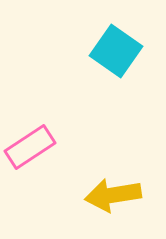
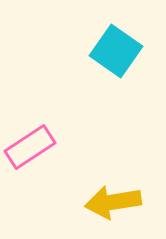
yellow arrow: moved 7 px down
